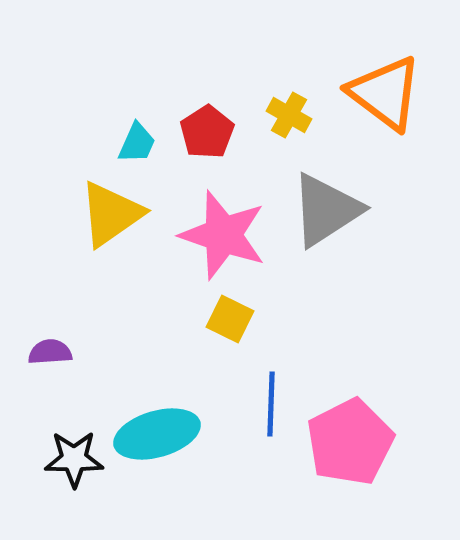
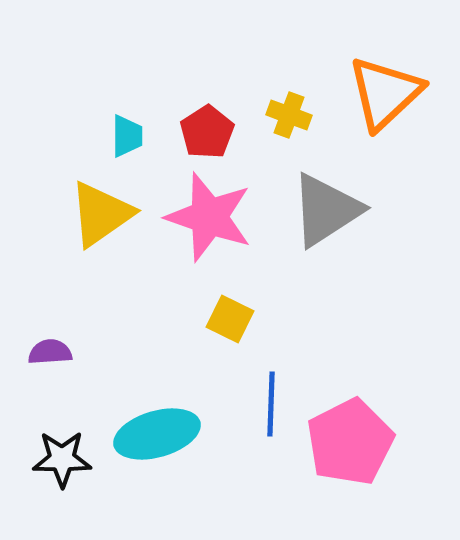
orange triangle: rotated 40 degrees clockwise
yellow cross: rotated 9 degrees counterclockwise
cyan trapezoid: moved 10 px left, 7 px up; rotated 24 degrees counterclockwise
yellow triangle: moved 10 px left
pink star: moved 14 px left, 18 px up
black star: moved 12 px left
